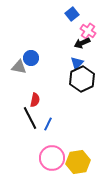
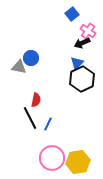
red semicircle: moved 1 px right
